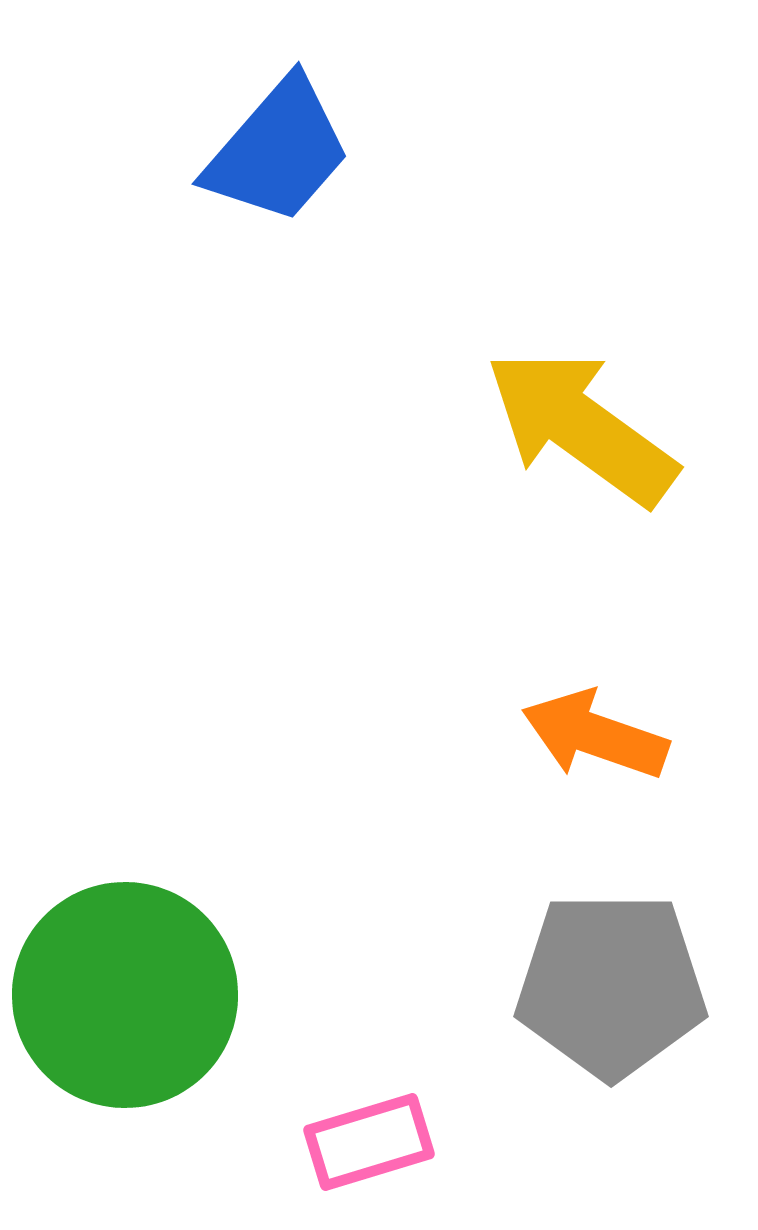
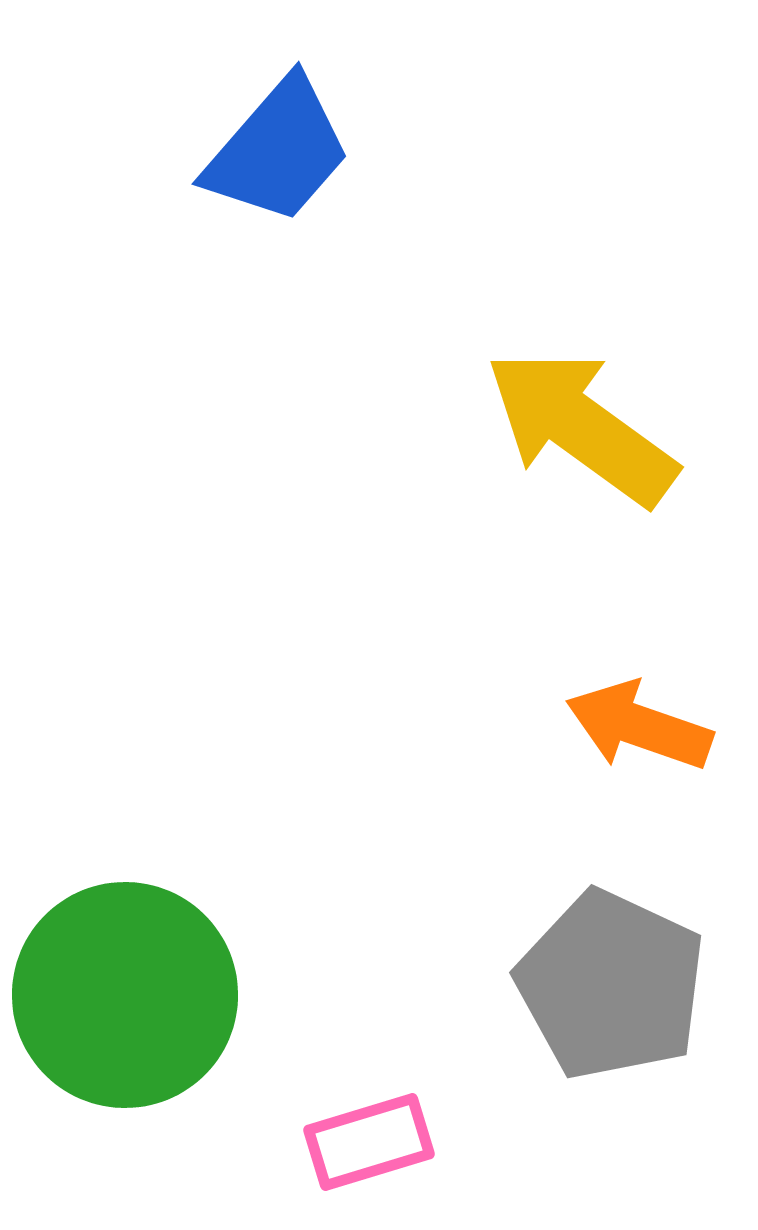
orange arrow: moved 44 px right, 9 px up
gray pentagon: rotated 25 degrees clockwise
